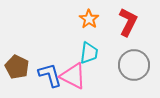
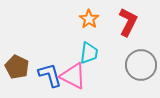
gray circle: moved 7 px right
